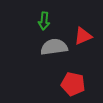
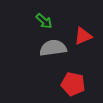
green arrow: rotated 54 degrees counterclockwise
gray semicircle: moved 1 px left, 1 px down
